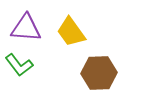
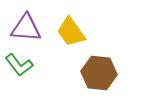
brown hexagon: rotated 8 degrees clockwise
